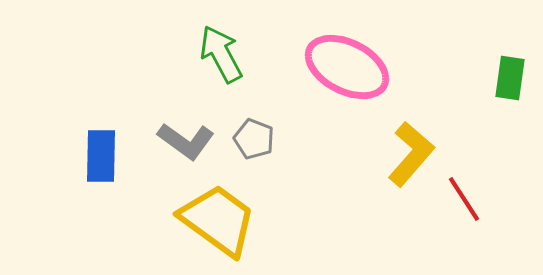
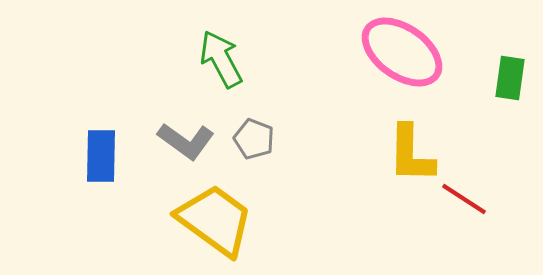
green arrow: moved 5 px down
pink ellipse: moved 55 px right, 15 px up; rotated 8 degrees clockwise
yellow L-shape: rotated 140 degrees clockwise
red line: rotated 24 degrees counterclockwise
yellow trapezoid: moved 3 px left
